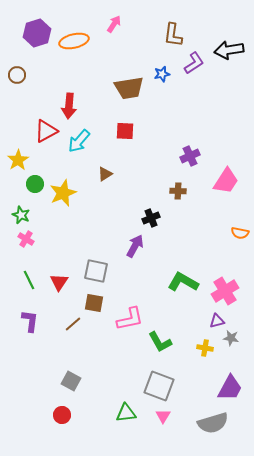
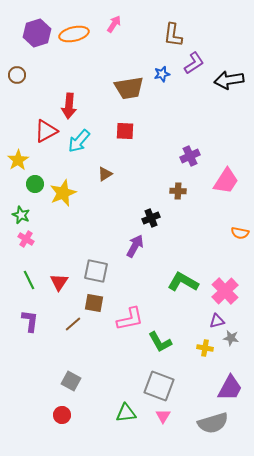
orange ellipse at (74, 41): moved 7 px up
black arrow at (229, 50): moved 30 px down
pink cross at (225, 291): rotated 12 degrees counterclockwise
